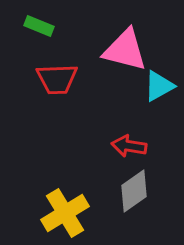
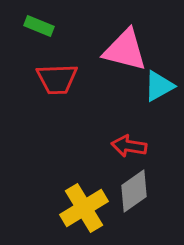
yellow cross: moved 19 px right, 5 px up
